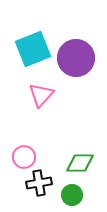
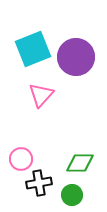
purple circle: moved 1 px up
pink circle: moved 3 px left, 2 px down
